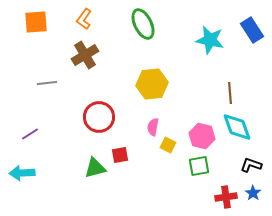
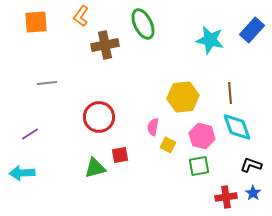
orange L-shape: moved 3 px left, 3 px up
blue rectangle: rotated 75 degrees clockwise
brown cross: moved 20 px right, 10 px up; rotated 20 degrees clockwise
yellow hexagon: moved 31 px right, 13 px down
